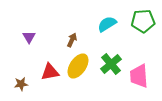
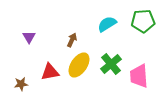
yellow ellipse: moved 1 px right, 1 px up
